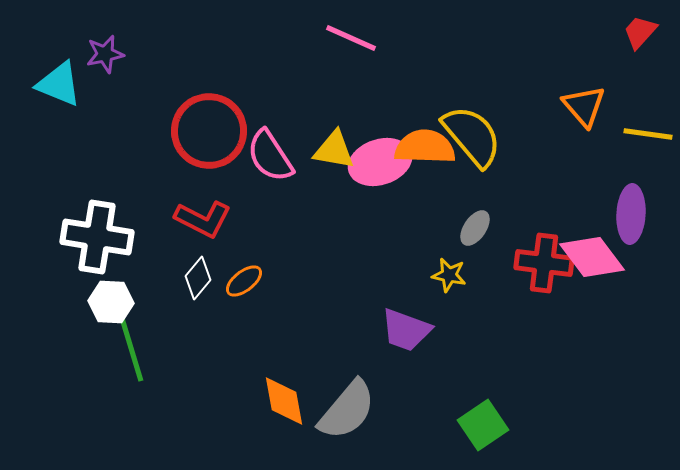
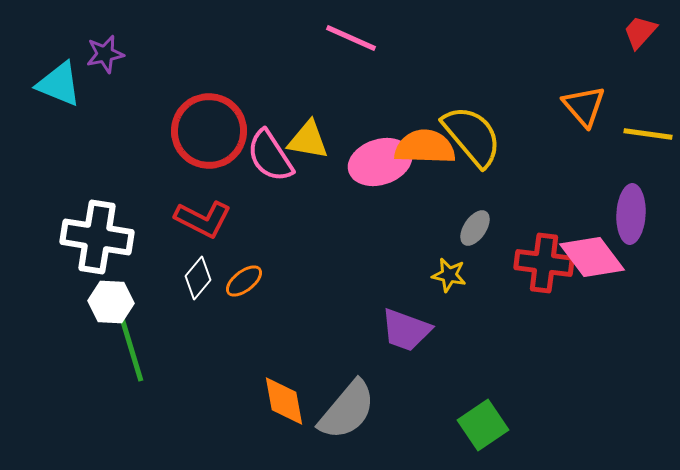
yellow triangle: moved 26 px left, 10 px up
